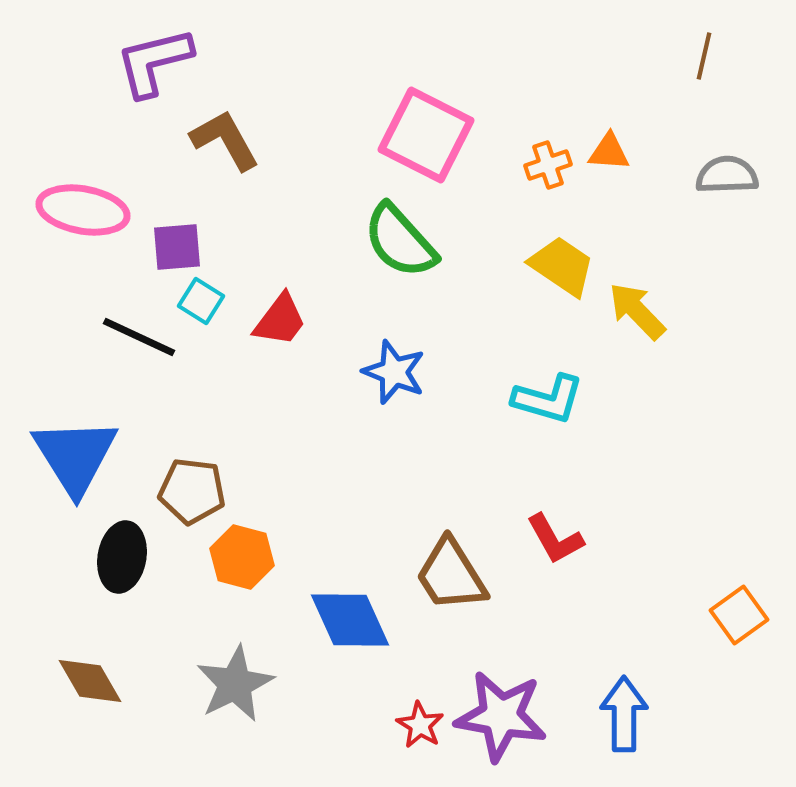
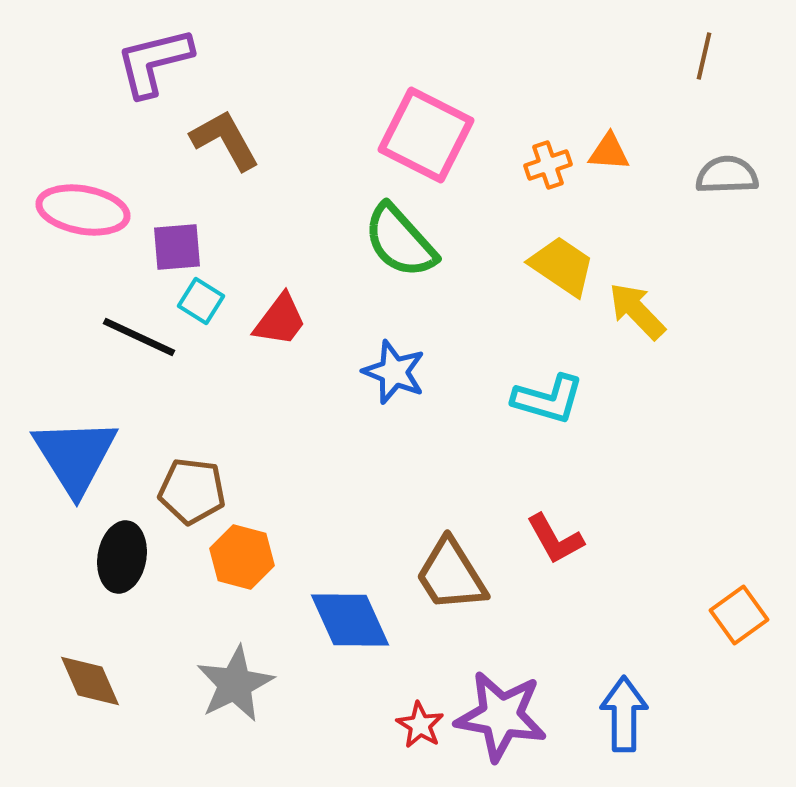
brown diamond: rotated 6 degrees clockwise
